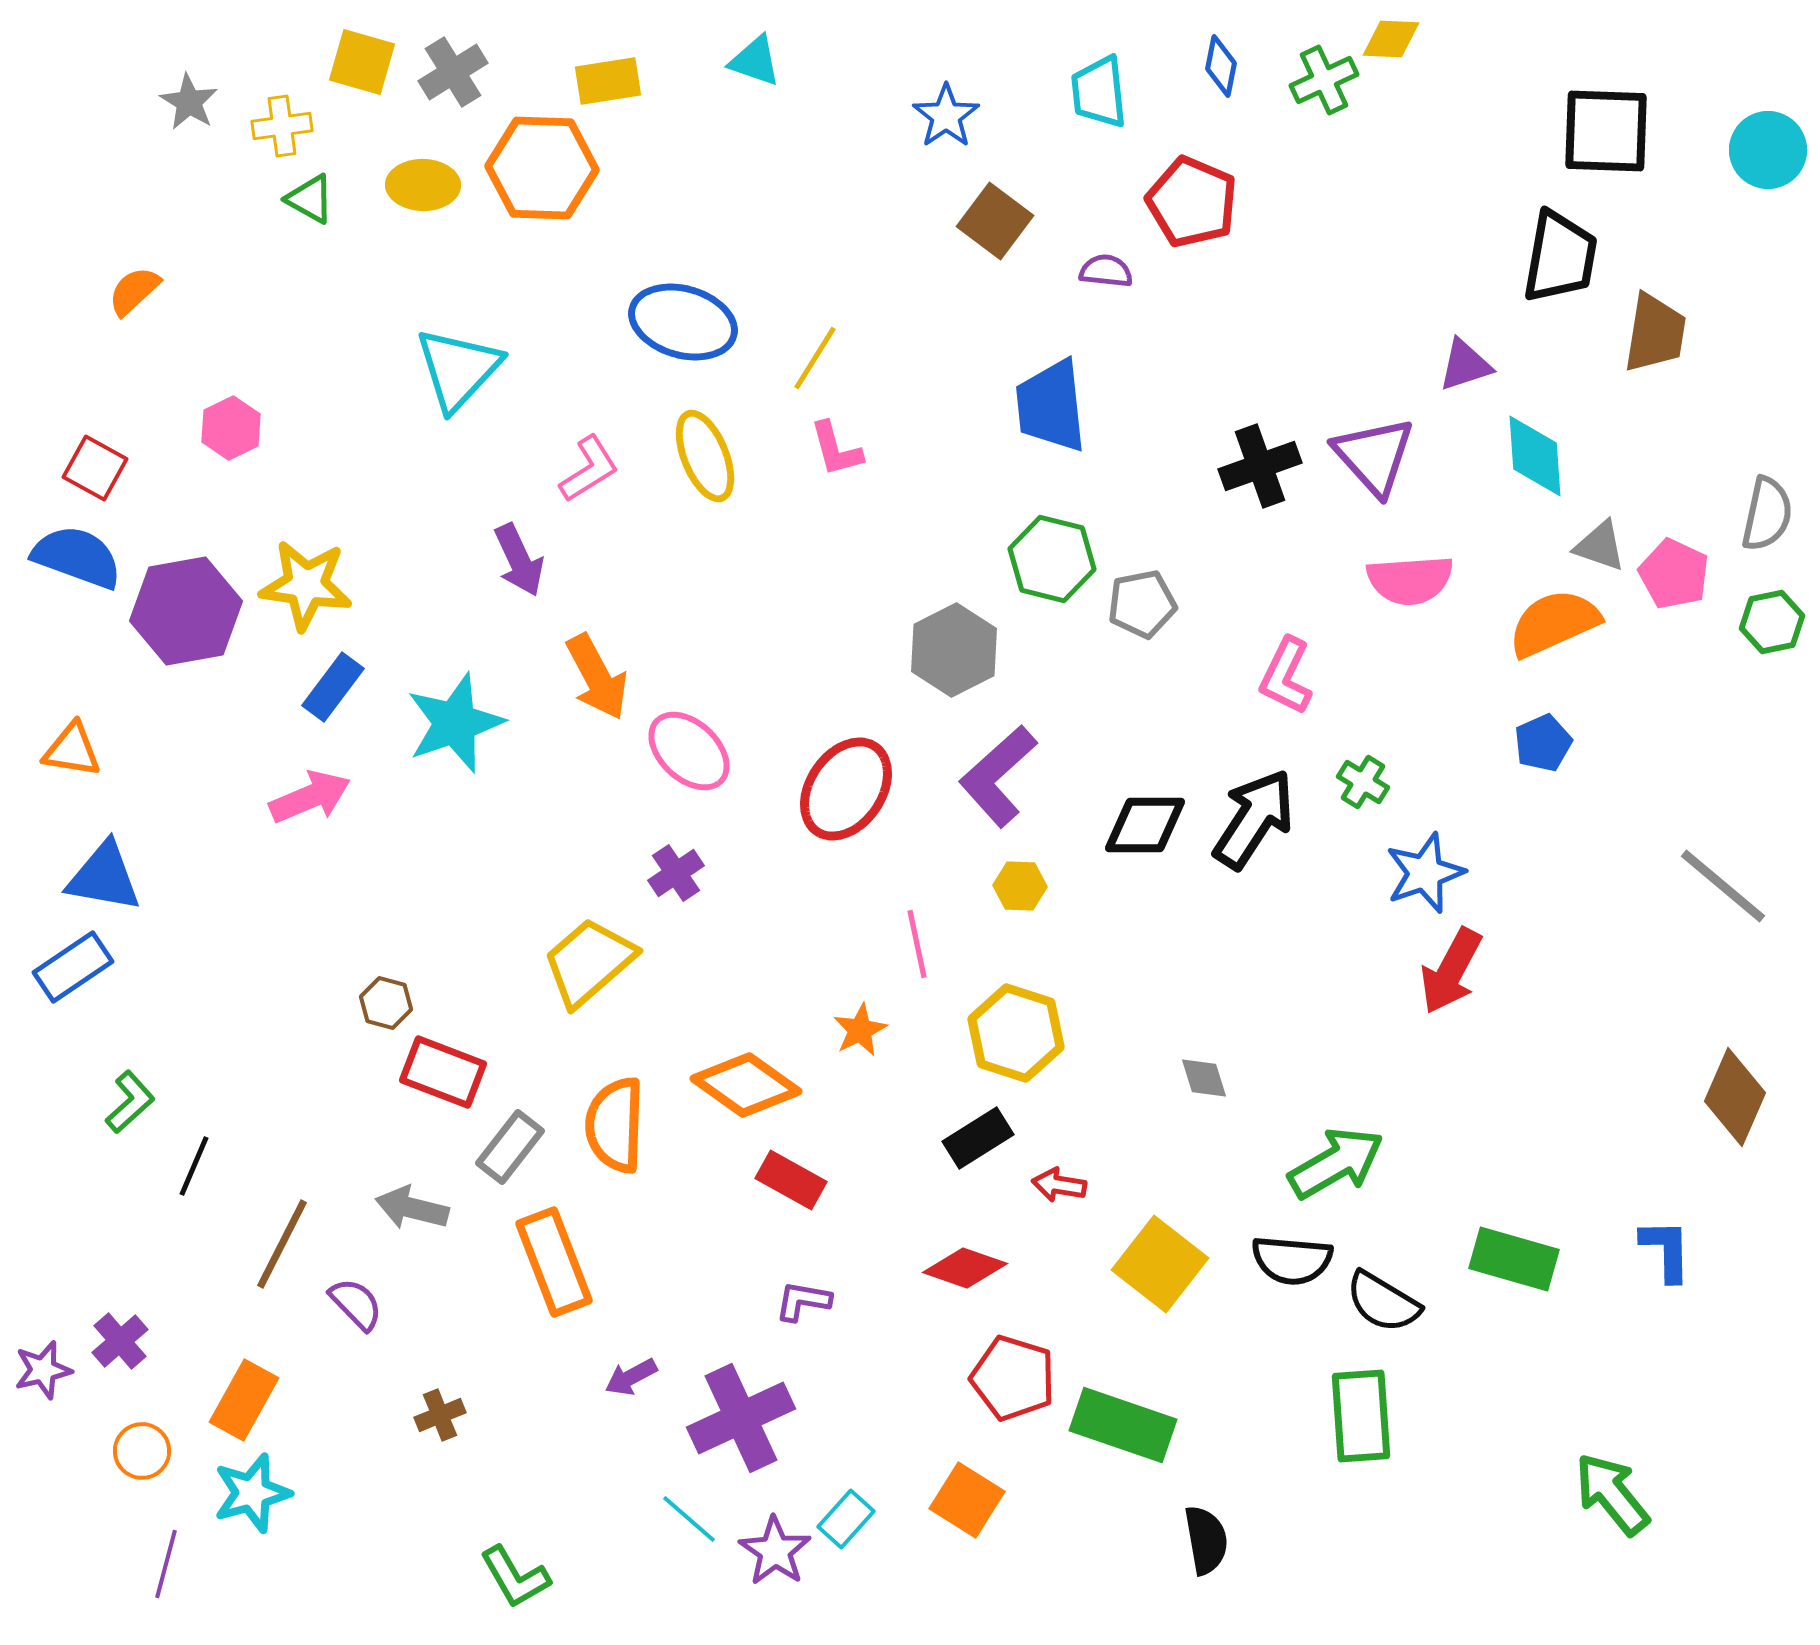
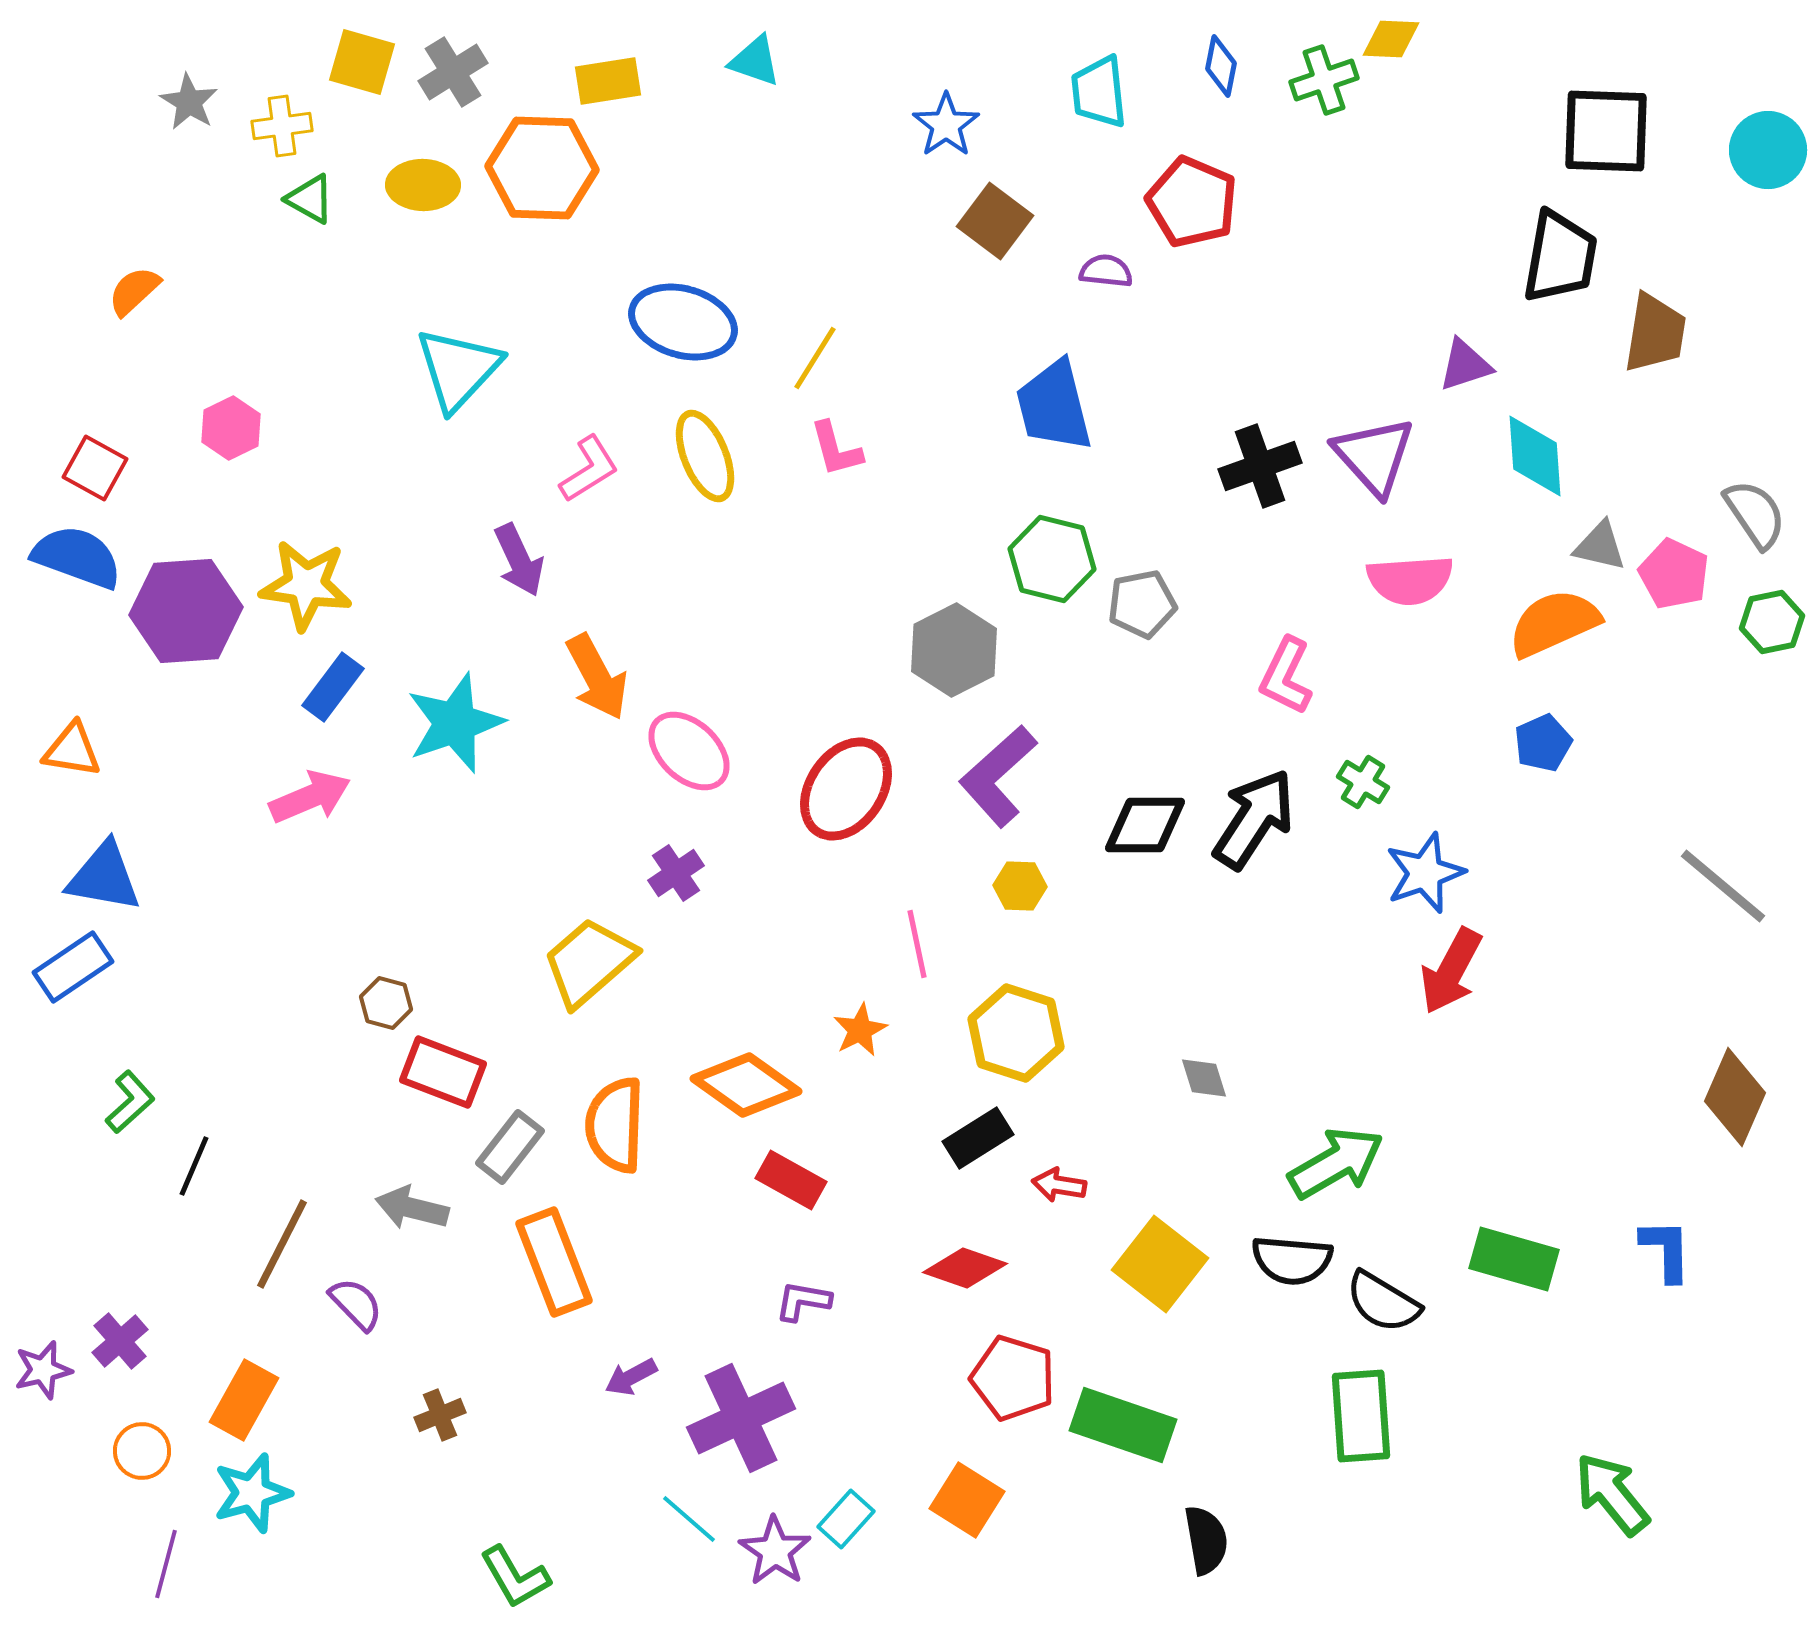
green cross at (1324, 80): rotated 6 degrees clockwise
blue star at (946, 116): moved 9 px down
blue trapezoid at (1051, 406): moved 3 px right; rotated 8 degrees counterclockwise
gray semicircle at (1767, 514): moved 12 px left; rotated 46 degrees counterclockwise
gray triangle at (1600, 546): rotated 6 degrees counterclockwise
purple hexagon at (186, 611): rotated 6 degrees clockwise
